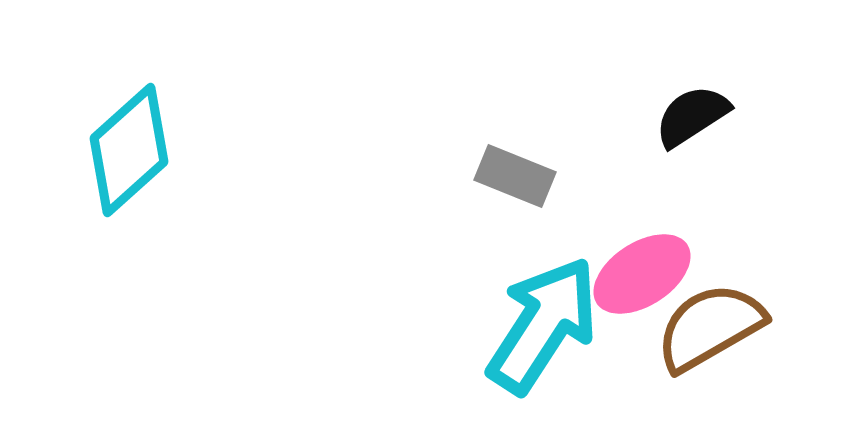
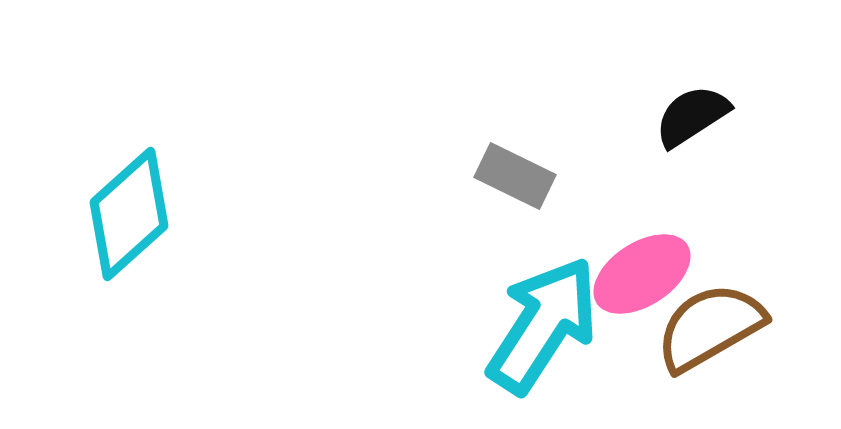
cyan diamond: moved 64 px down
gray rectangle: rotated 4 degrees clockwise
